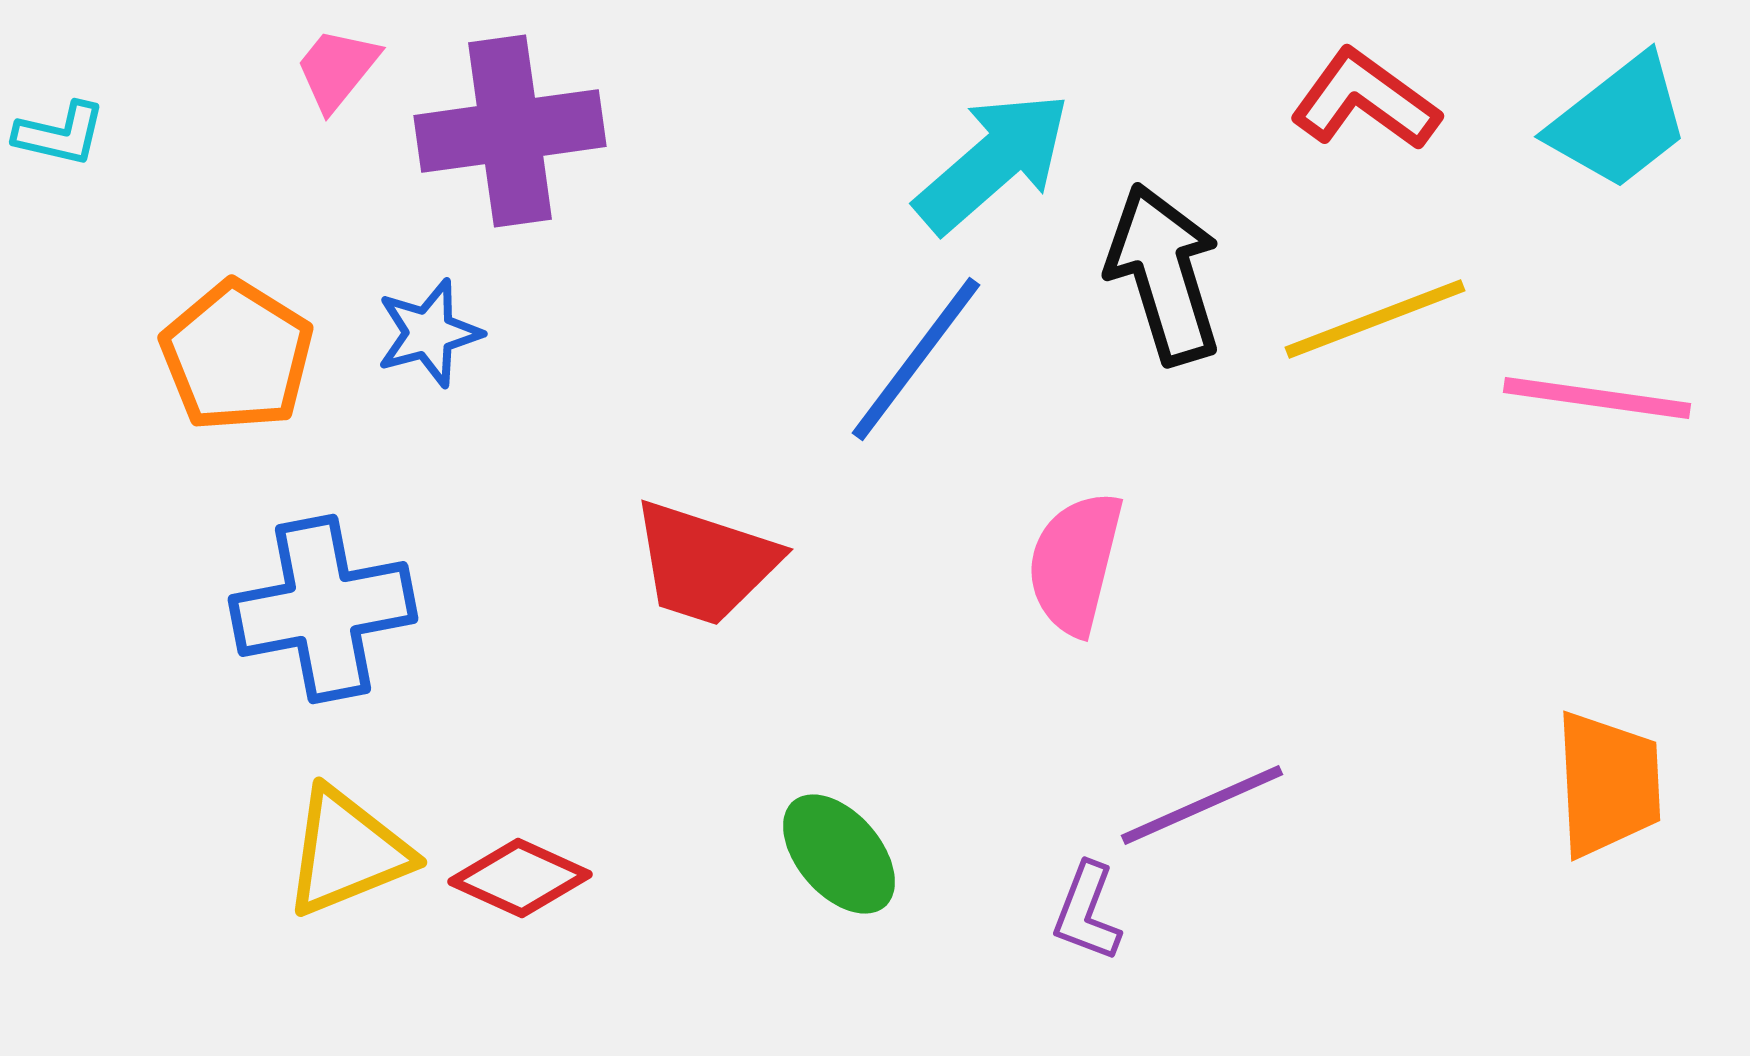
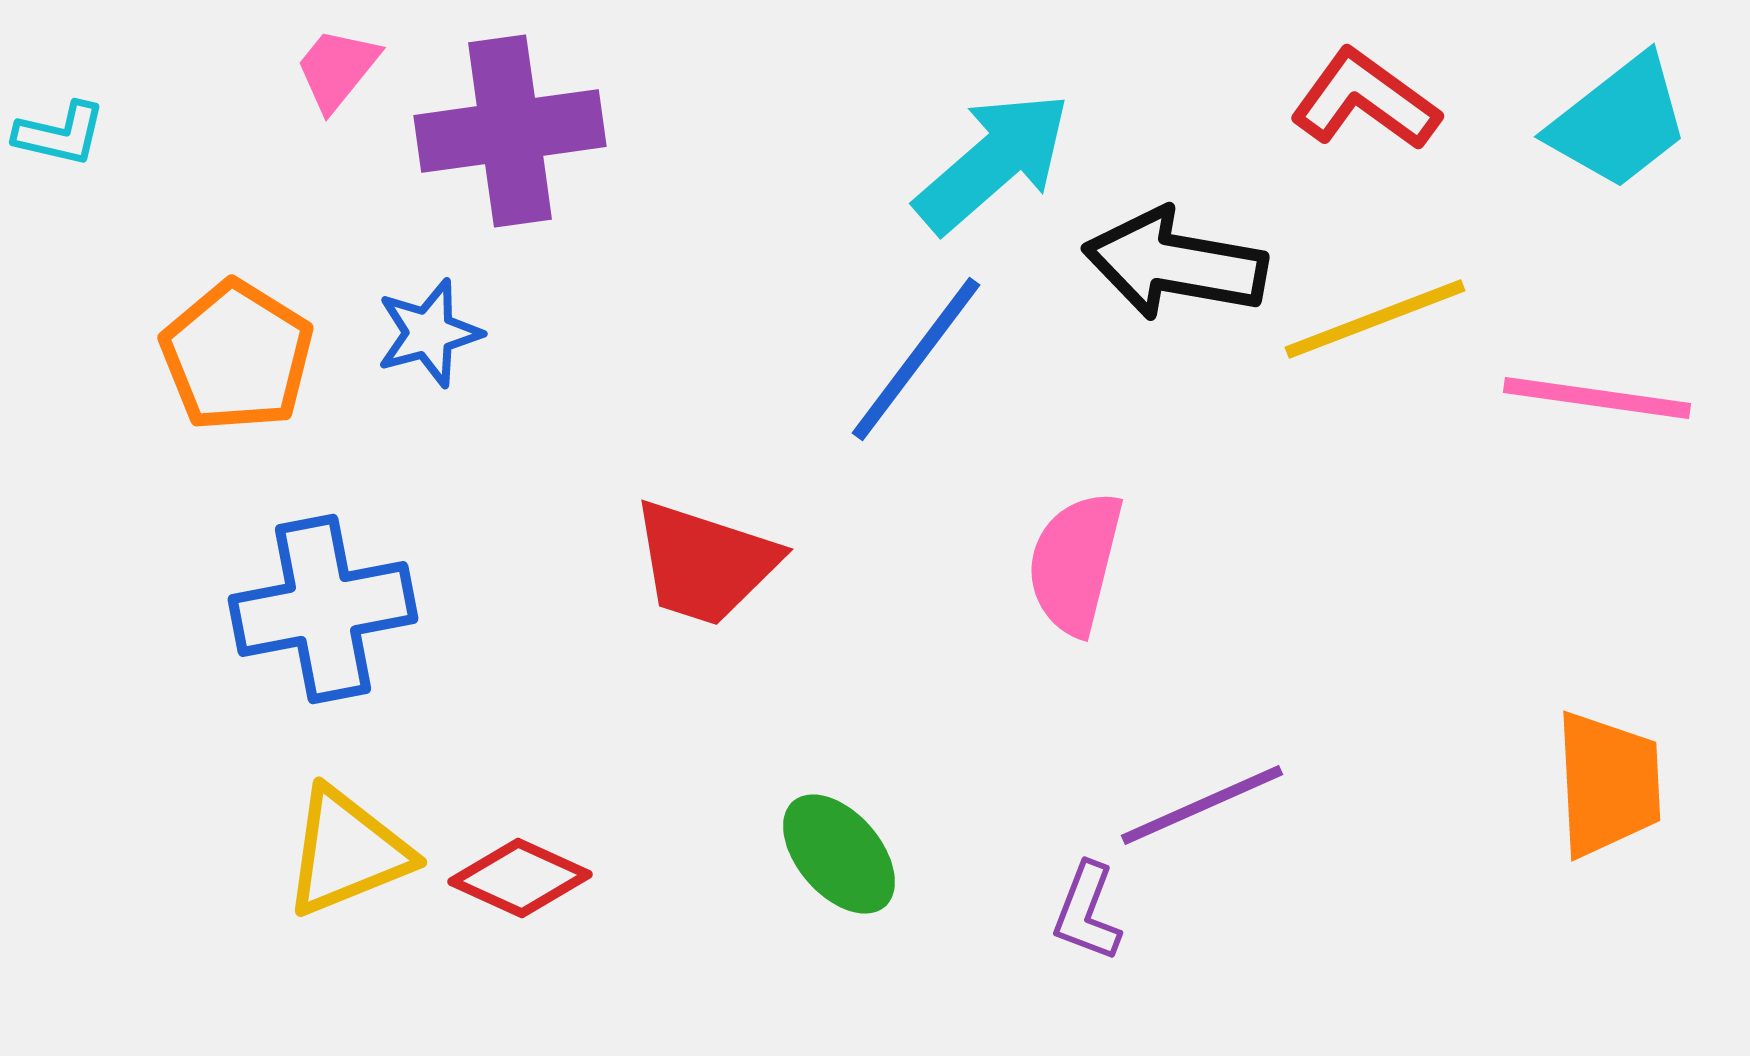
black arrow: moved 11 px right, 10 px up; rotated 63 degrees counterclockwise
